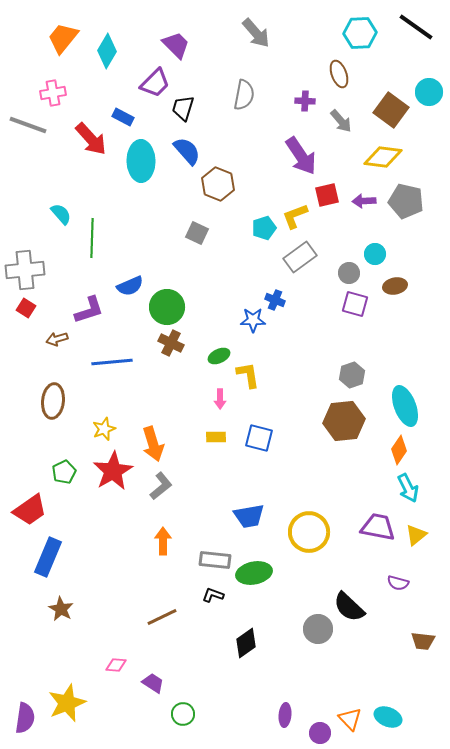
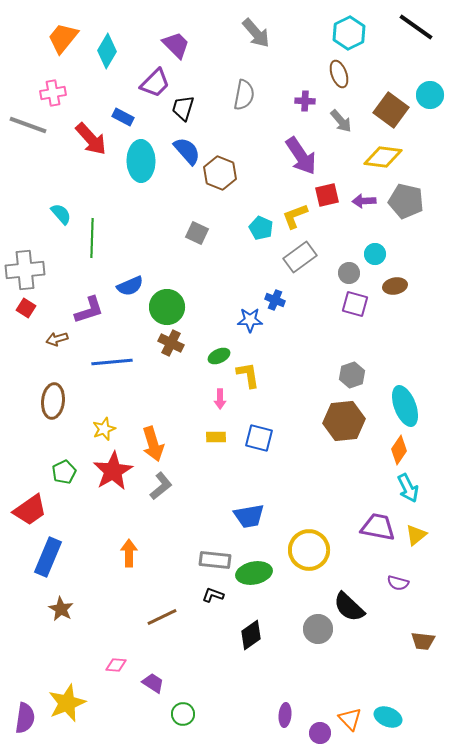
cyan hexagon at (360, 33): moved 11 px left; rotated 24 degrees counterclockwise
cyan circle at (429, 92): moved 1 px right, 3 px down
brown hexagon at (218, 184): moved 2 px right, 11 px up
cyan pentagon at (264, 228): moved 3 px left; rotated 30 degrees counterclockwise
blue star at (253, 320): moved 3 px left
yellow circle at (309, 532): moved 18 px down
orange arrow at (163, 541): moved 34 px left, 12 px down
black diamond at (246, 643): moved 5 px right, 8 px up
